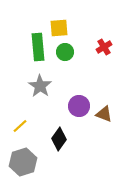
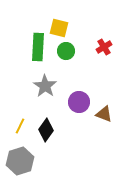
yellow square: rotated 18 degrees clockwise
green rectangle: rotated 8 degrees clockwise
green circle: moved 1 px right, 1 px up
gray star: moved 5 px right
purple circle: moved 4 px up
yellow line: rotated 21 degrees counterclockwise
black diamond: moved 13 px left, 9 px up
gray hexagon: moved 3 px left, 1 px up
